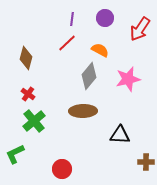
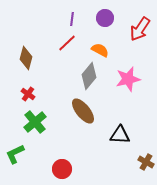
brown ellipse: rotated 52 degrees clockwise
green cross: moved 1 px right, 1 px down
brown cross: rotated 28 degrees clockwise
